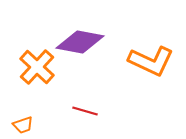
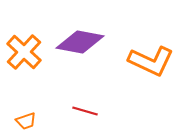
orange cross: moved 13 px left, 15 px up
orange trapezoid: moved 3 px right, 4 px up
